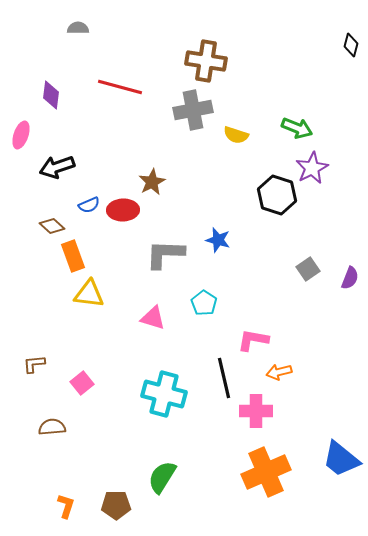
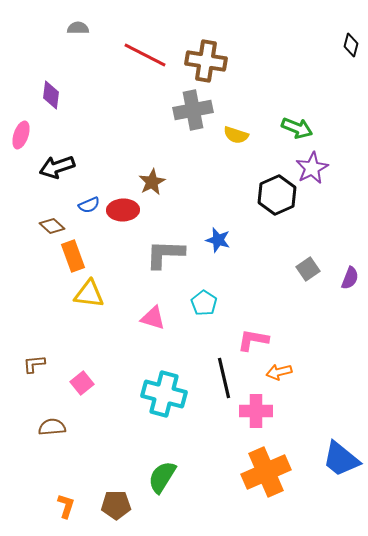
red line: moved 25 px right, 32 px up; rotated 12 degrees clockwise
black hexagon: rotated 18 degrees clockwise
